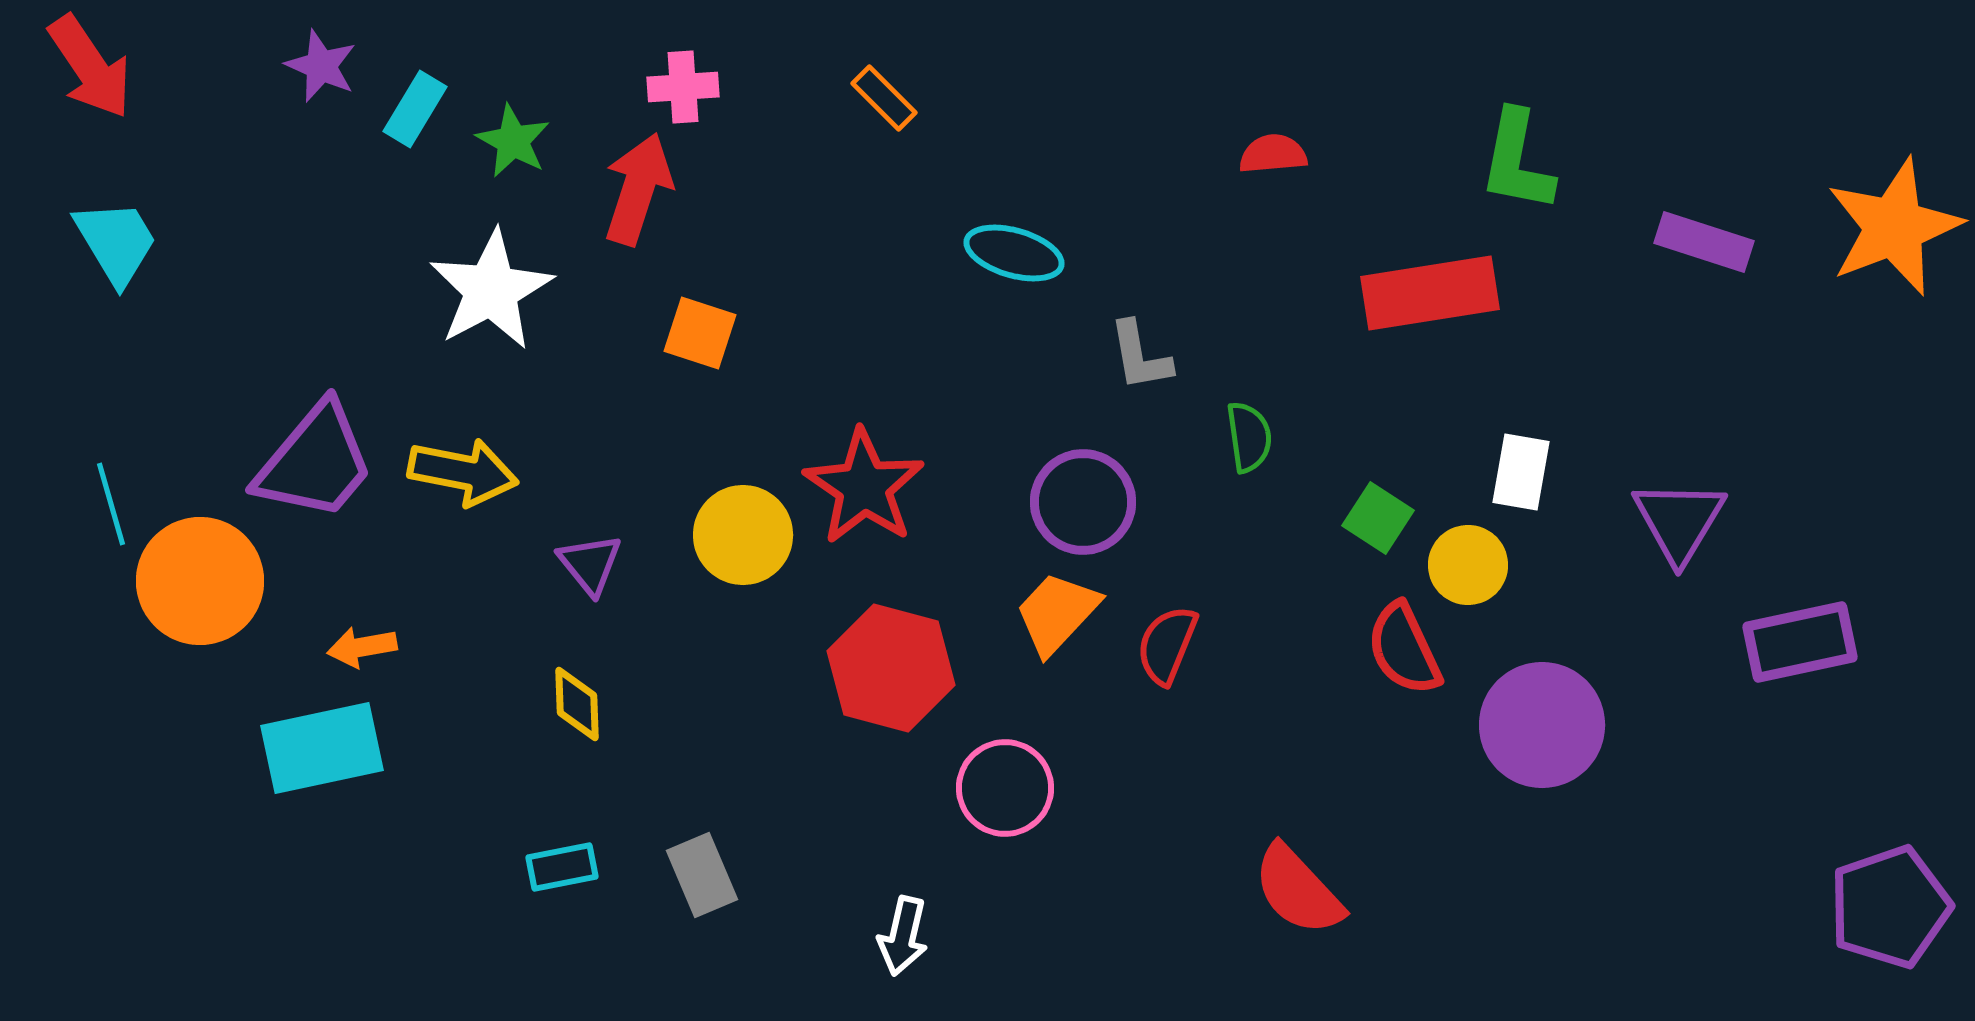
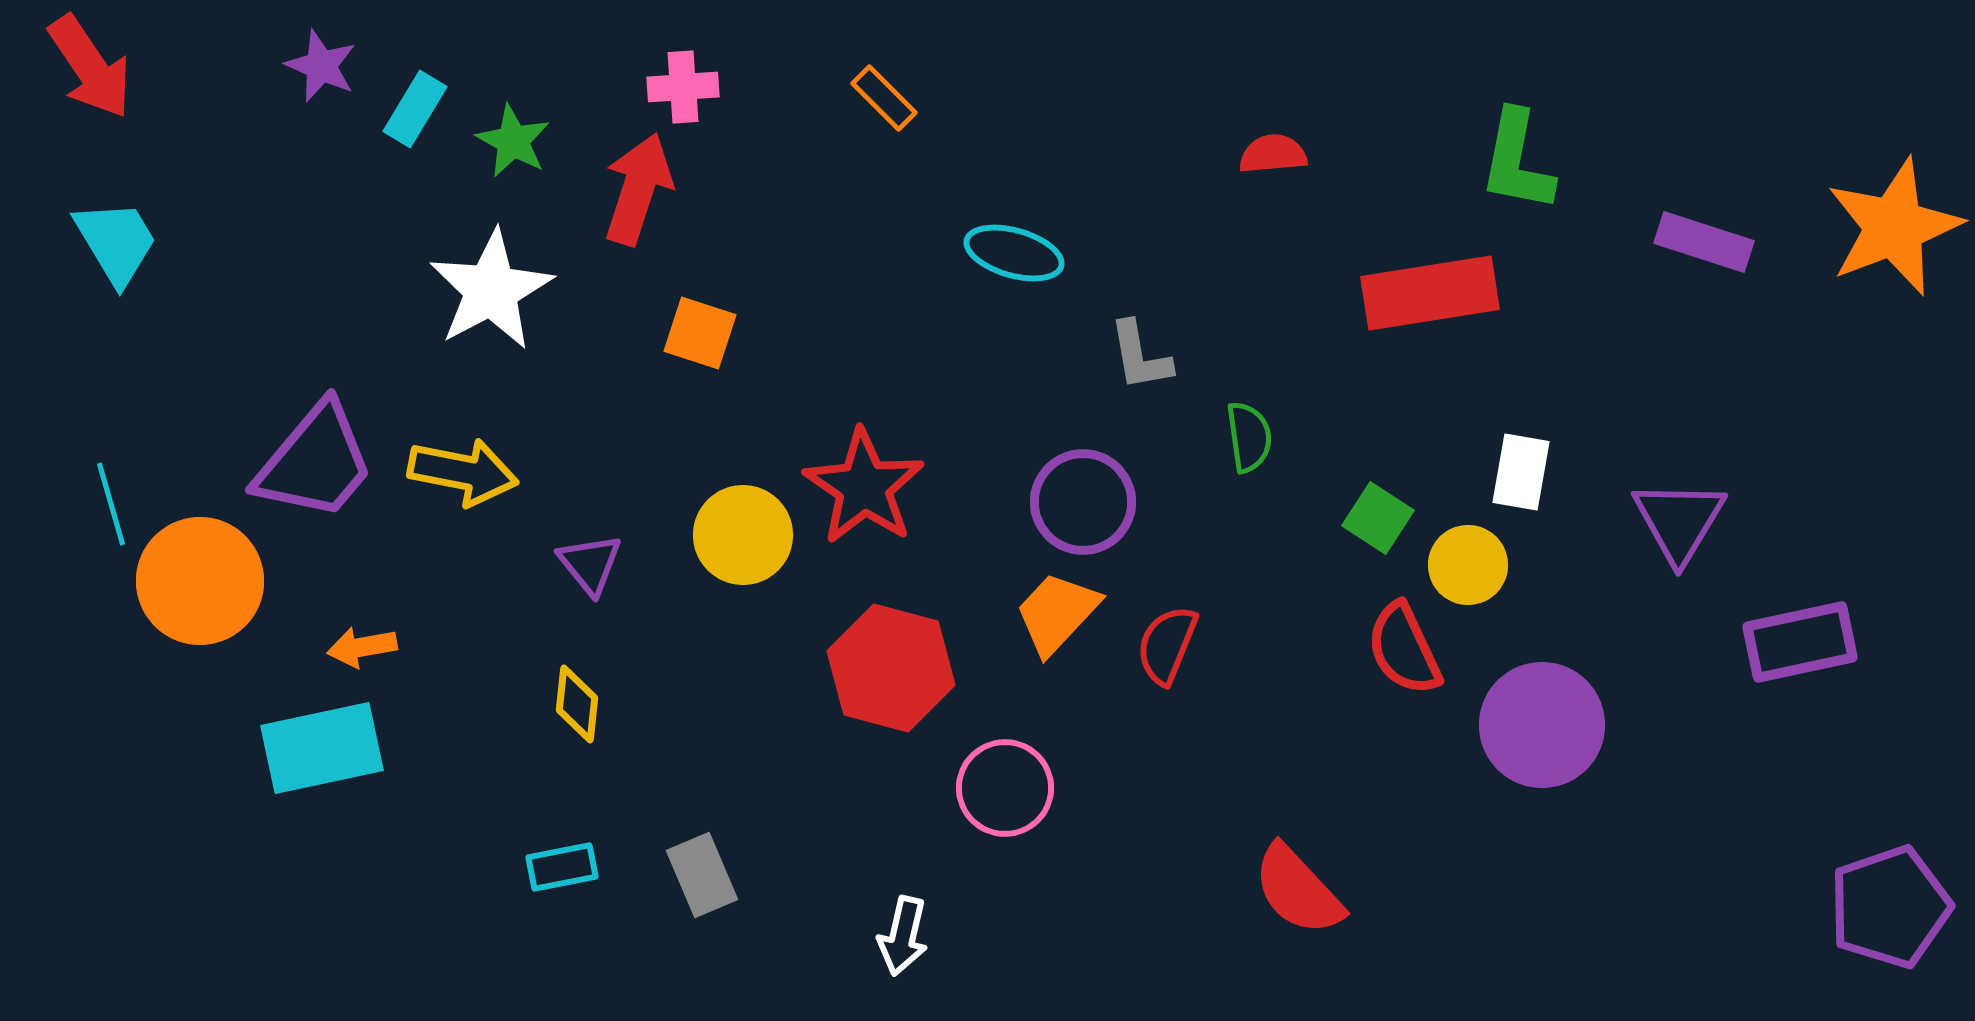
yellow diamond at (577, 704): rotated 8 degrees clockwise
